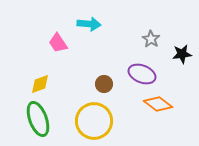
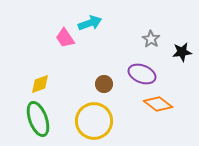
cyan arrow: moved 1 px right, 1 px up; rotated 25 degrees counterclockwise
pink trapezoid: moved 7 px right, 5 px up
black star: moved 2 px up
